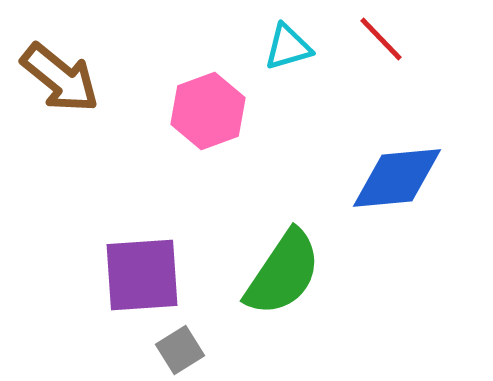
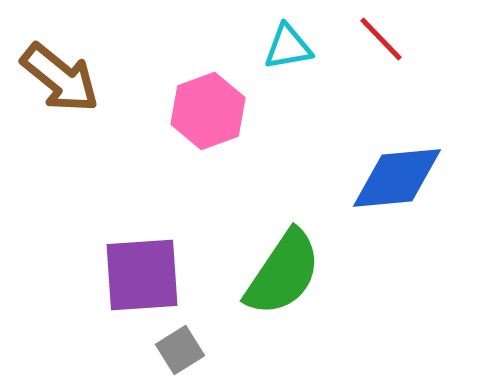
cyan triangle: rotated 6 degrees clockwise
